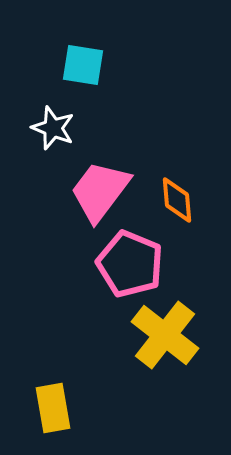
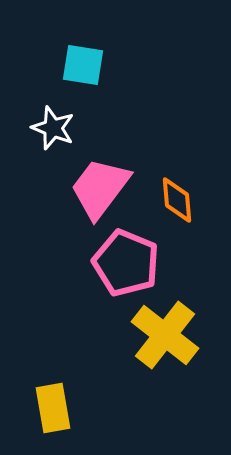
pink trapezoid: moved 3 px up
pink pentagon: moved 4 px left, 1 px up
